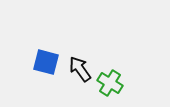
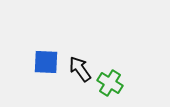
blue square: rotated 12 degrees counterclockwise
